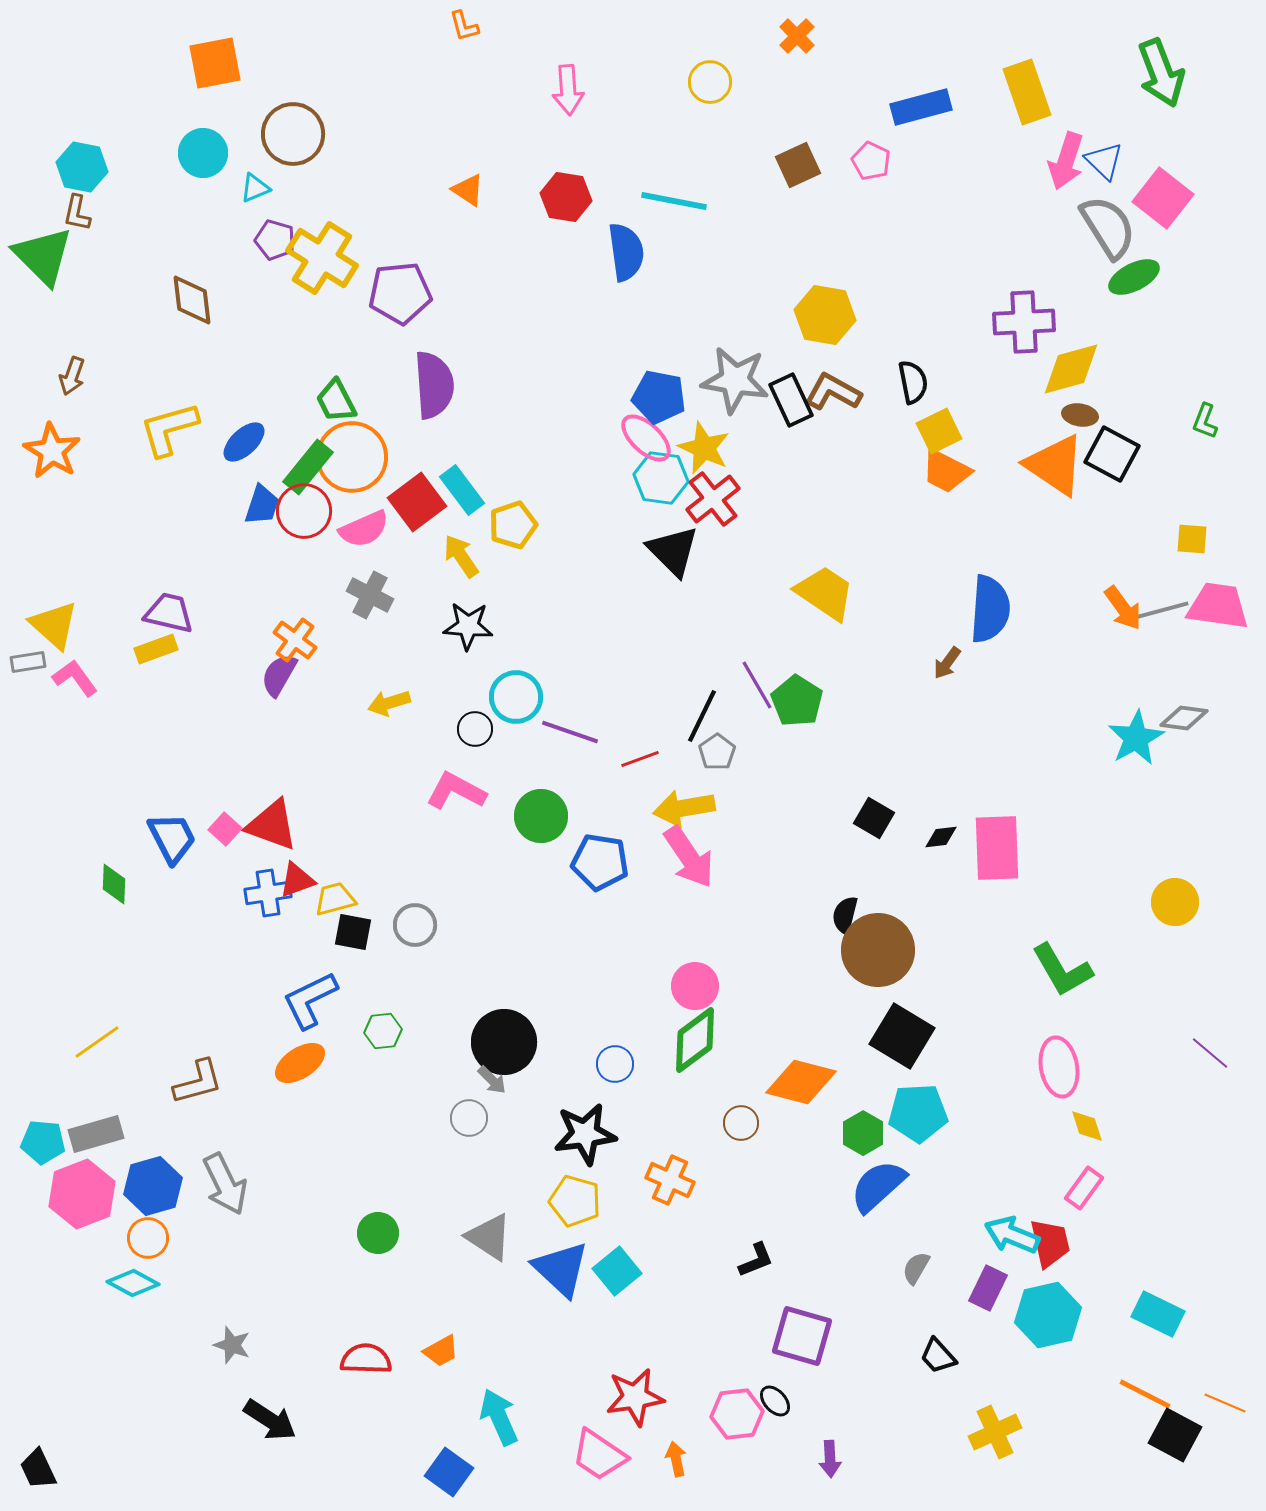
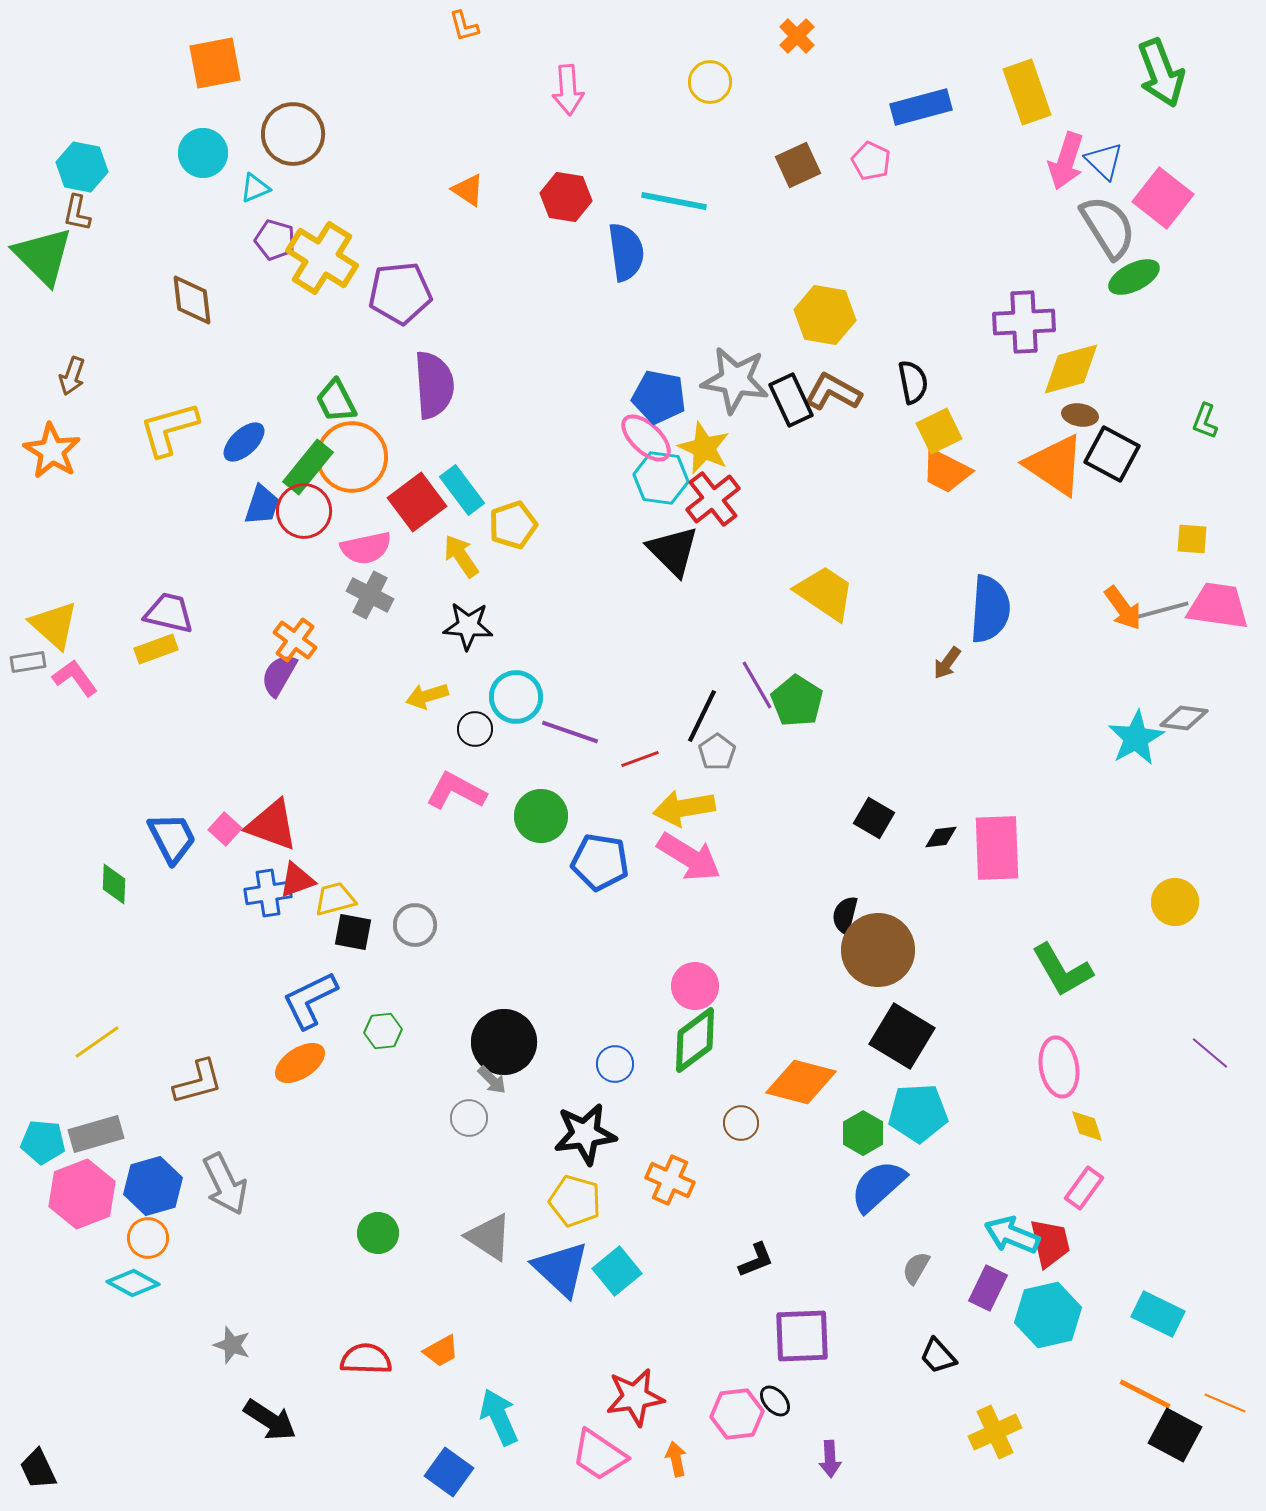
pink semicircle at (364, 529): moved 2 px right, 19 px down; rotated 12 degrees clockwise
yellow arrow at (389, 703): moved 38 px right, 7 px up
pink arrow at (689, 857): rotated 24 degrees counterclockwise
purple square at (802, 1336): rotated 18 degrees counterclockwise
